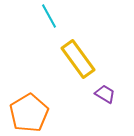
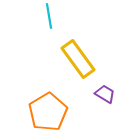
cyan line: rotated 20 degrees clockwise
orange pentagon: moved 19 px right, 1 px up
